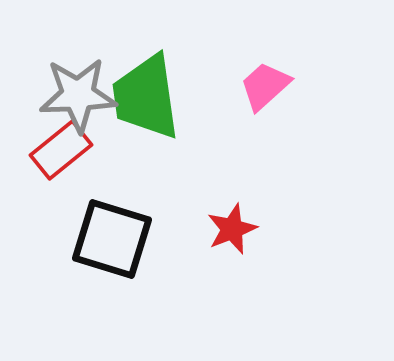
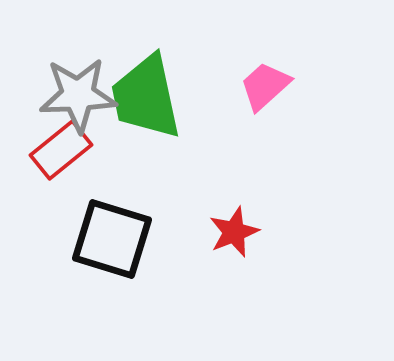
green trapezoid: rotated 4 degrees counterclockwise
red star: moved 2 px right, 3 px down
